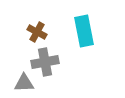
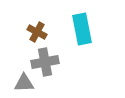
cyan rectangle: moved 2 px left, 2 px up
